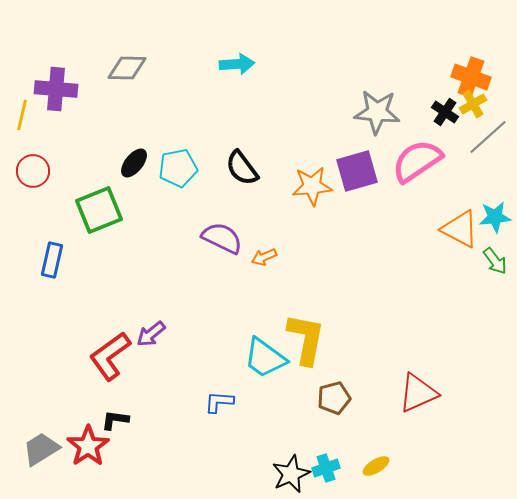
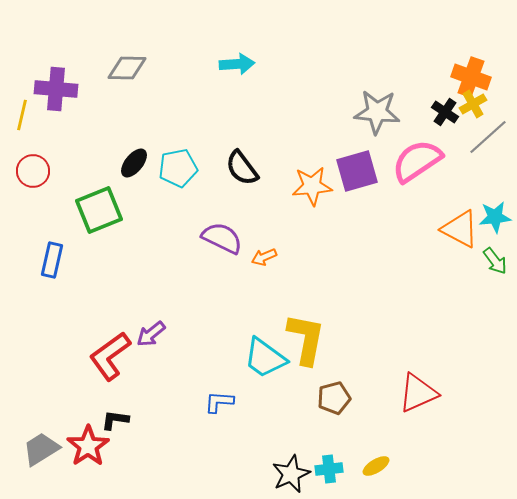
cyan cross: moved 3 px right, 1 px down; rotated 12 degrees clockwise
